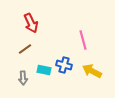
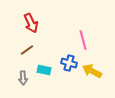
brown line: moved 2 px right, 1 px down
blue cross: moved 5 px right, 2 px up
